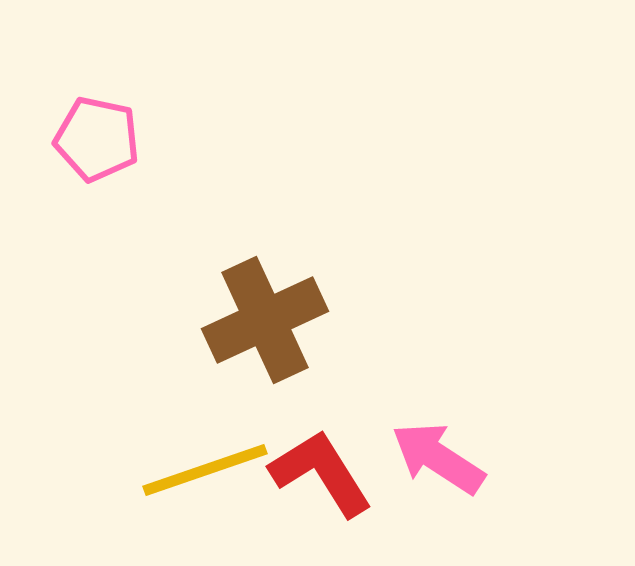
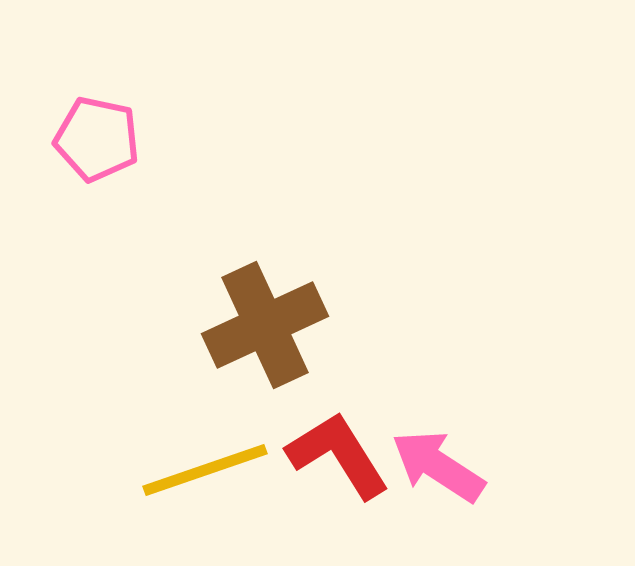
brown cross: moved 5 px down
pink arrow: moved 8 px down
red L-shape: moved 17 px right, 18 px up
